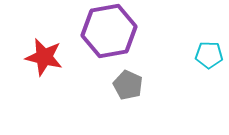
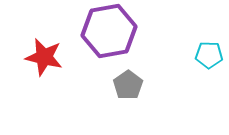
gray pentagon: rotated 12 degrees clockwise
